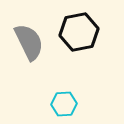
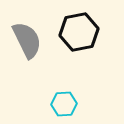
gray semicircle: moved 2 px left, 2 px up
